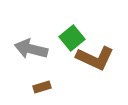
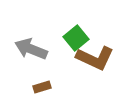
green square: moved 4 px right
gray arrow: rotated 8 degrees clockwise
